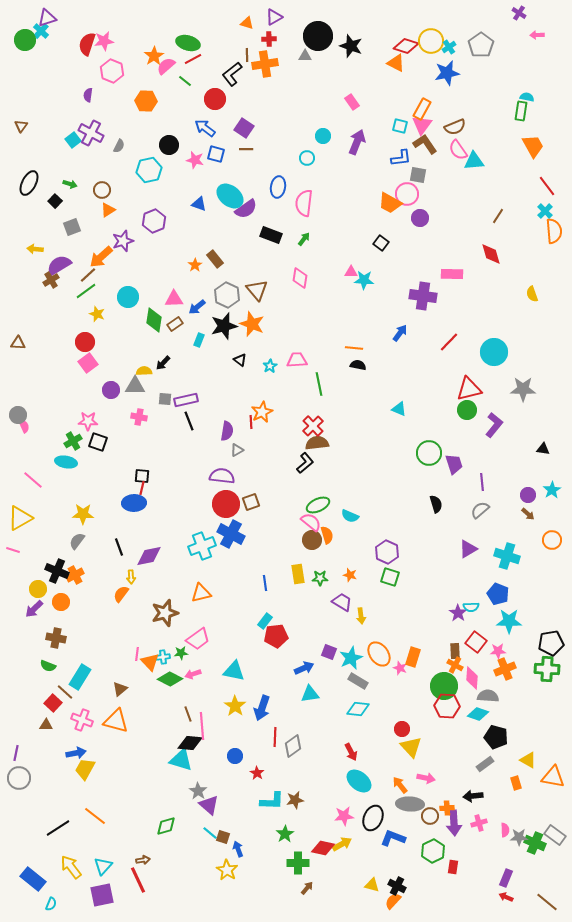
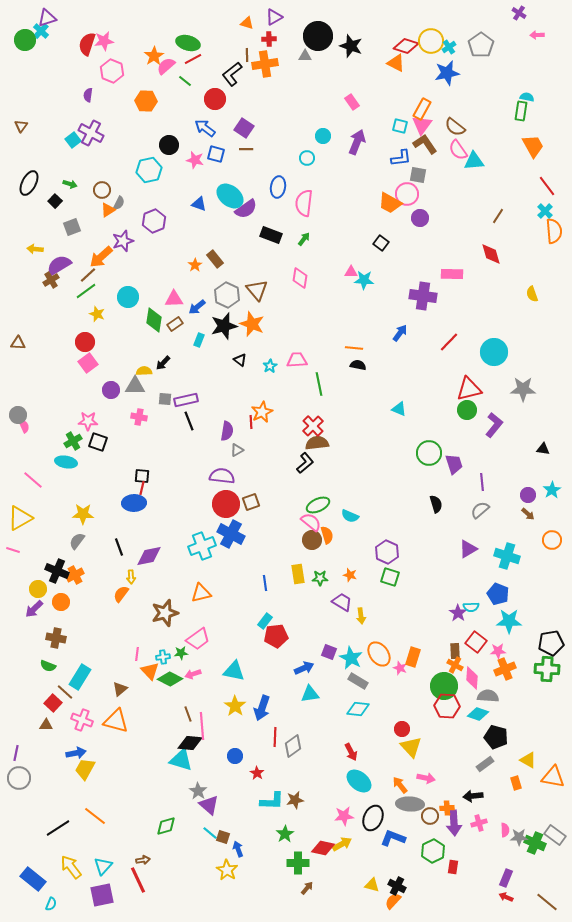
brown semicircle at (455, 127): rotated 60 degrees clockwise
gray semicircle at (119, 146): moved 57 px down
cyan star at (351, 658): rotated 20 degrees counterclockwise
orange triangle at (150, 662): moved 9 px down
